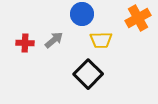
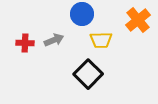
orange cross: moved 2 px down; rotated 10 degrees counterclockwise
gray arrow: rotated 18 degrees clockwise
